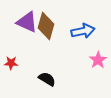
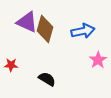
brown diamond: moved 1 px left, 3 px down
red star: moved 2 px down
